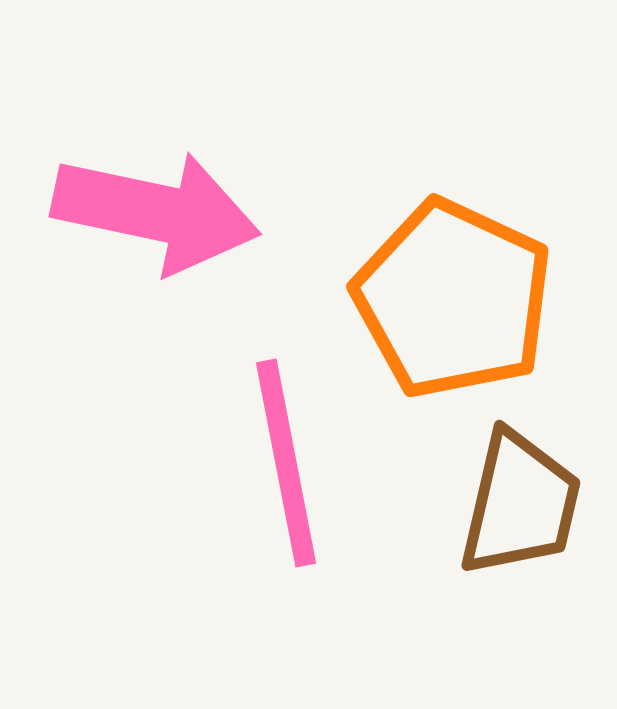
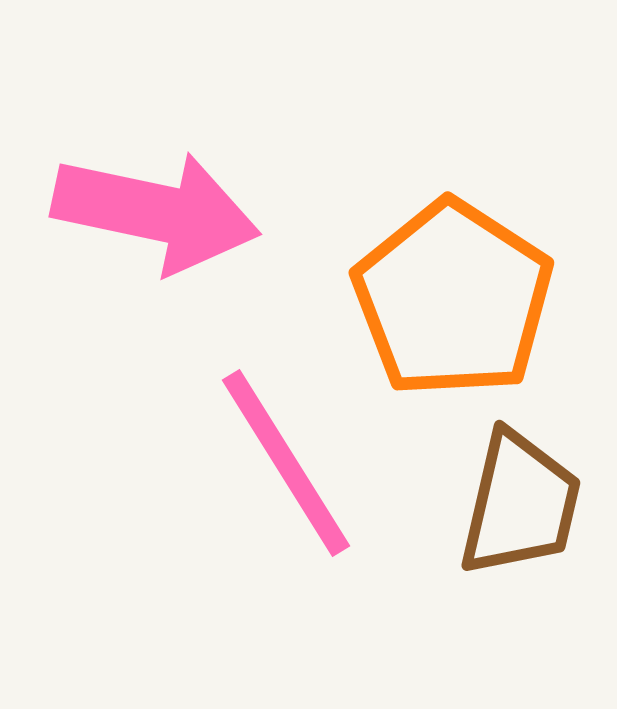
orange pentagon: rotated 8 degrees clockwise
pink line: rotated 21 degrees counterclockwise
